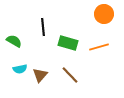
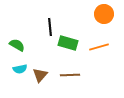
black line: moved 7 px right
green semicircle: moved 3 px right, 4 px down
brown line: rotated 48 degrees counterclockwise
